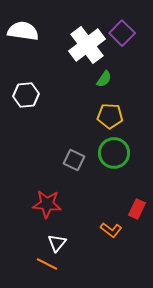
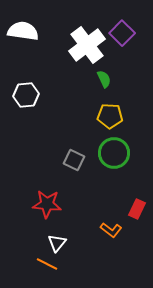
green semicircle: rotated 60 degrees counterclockwise
